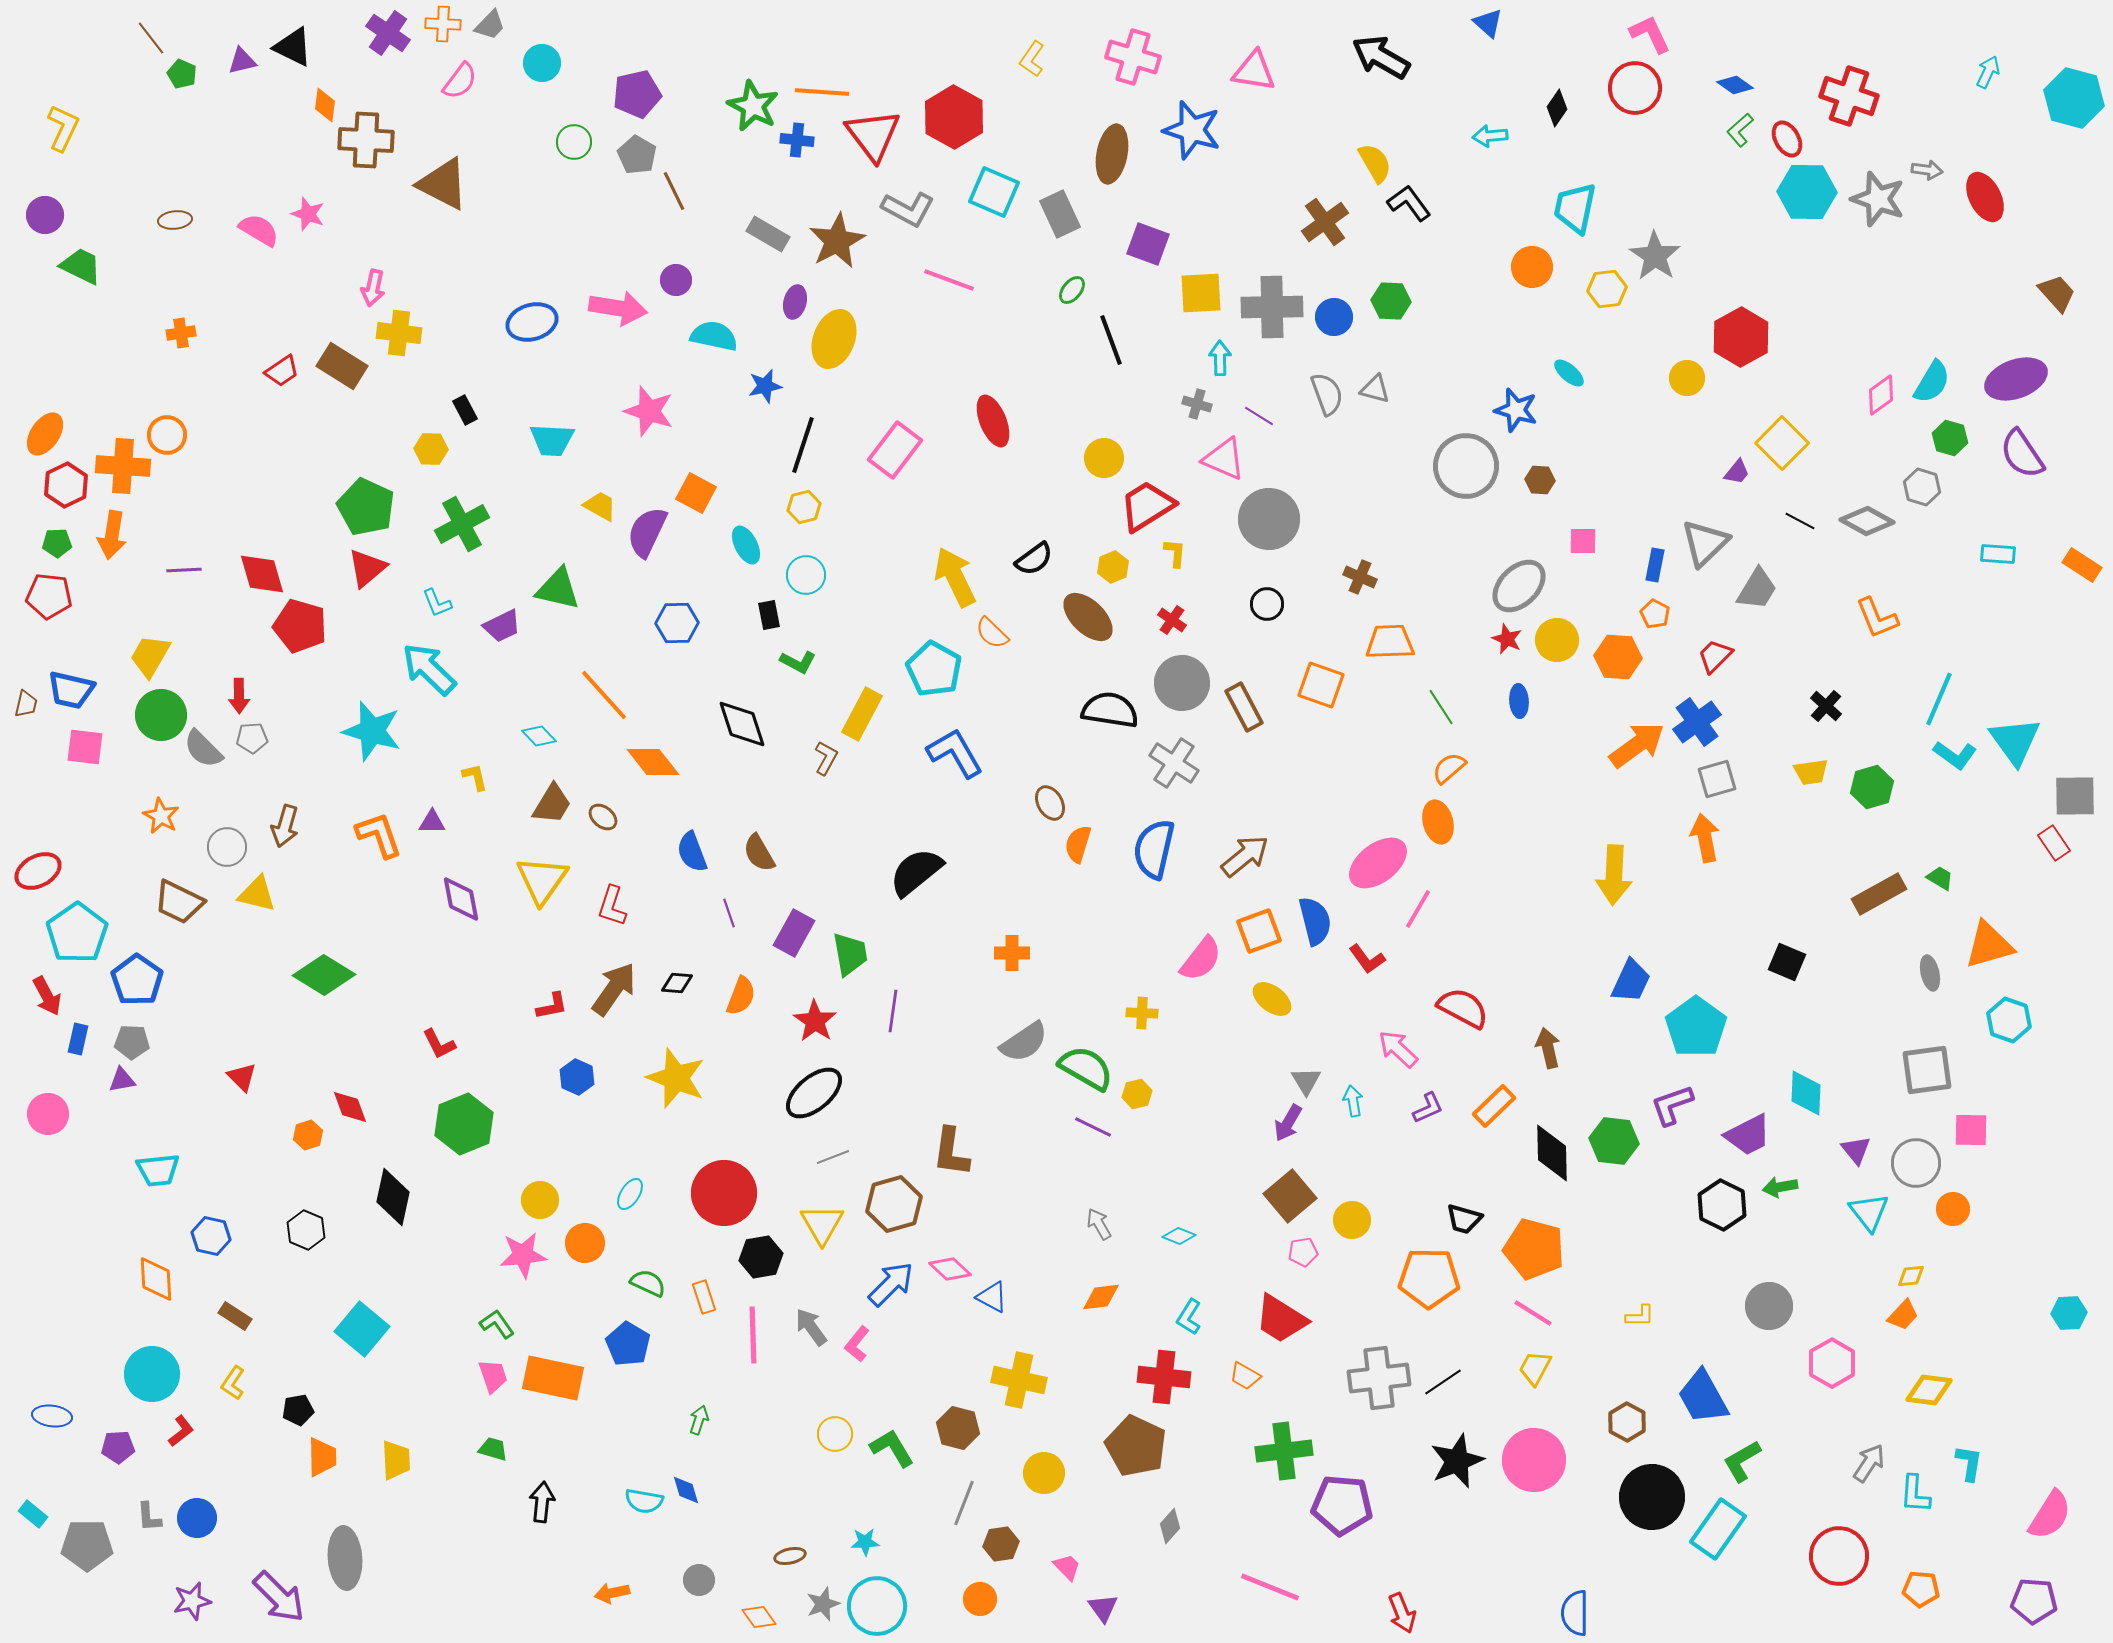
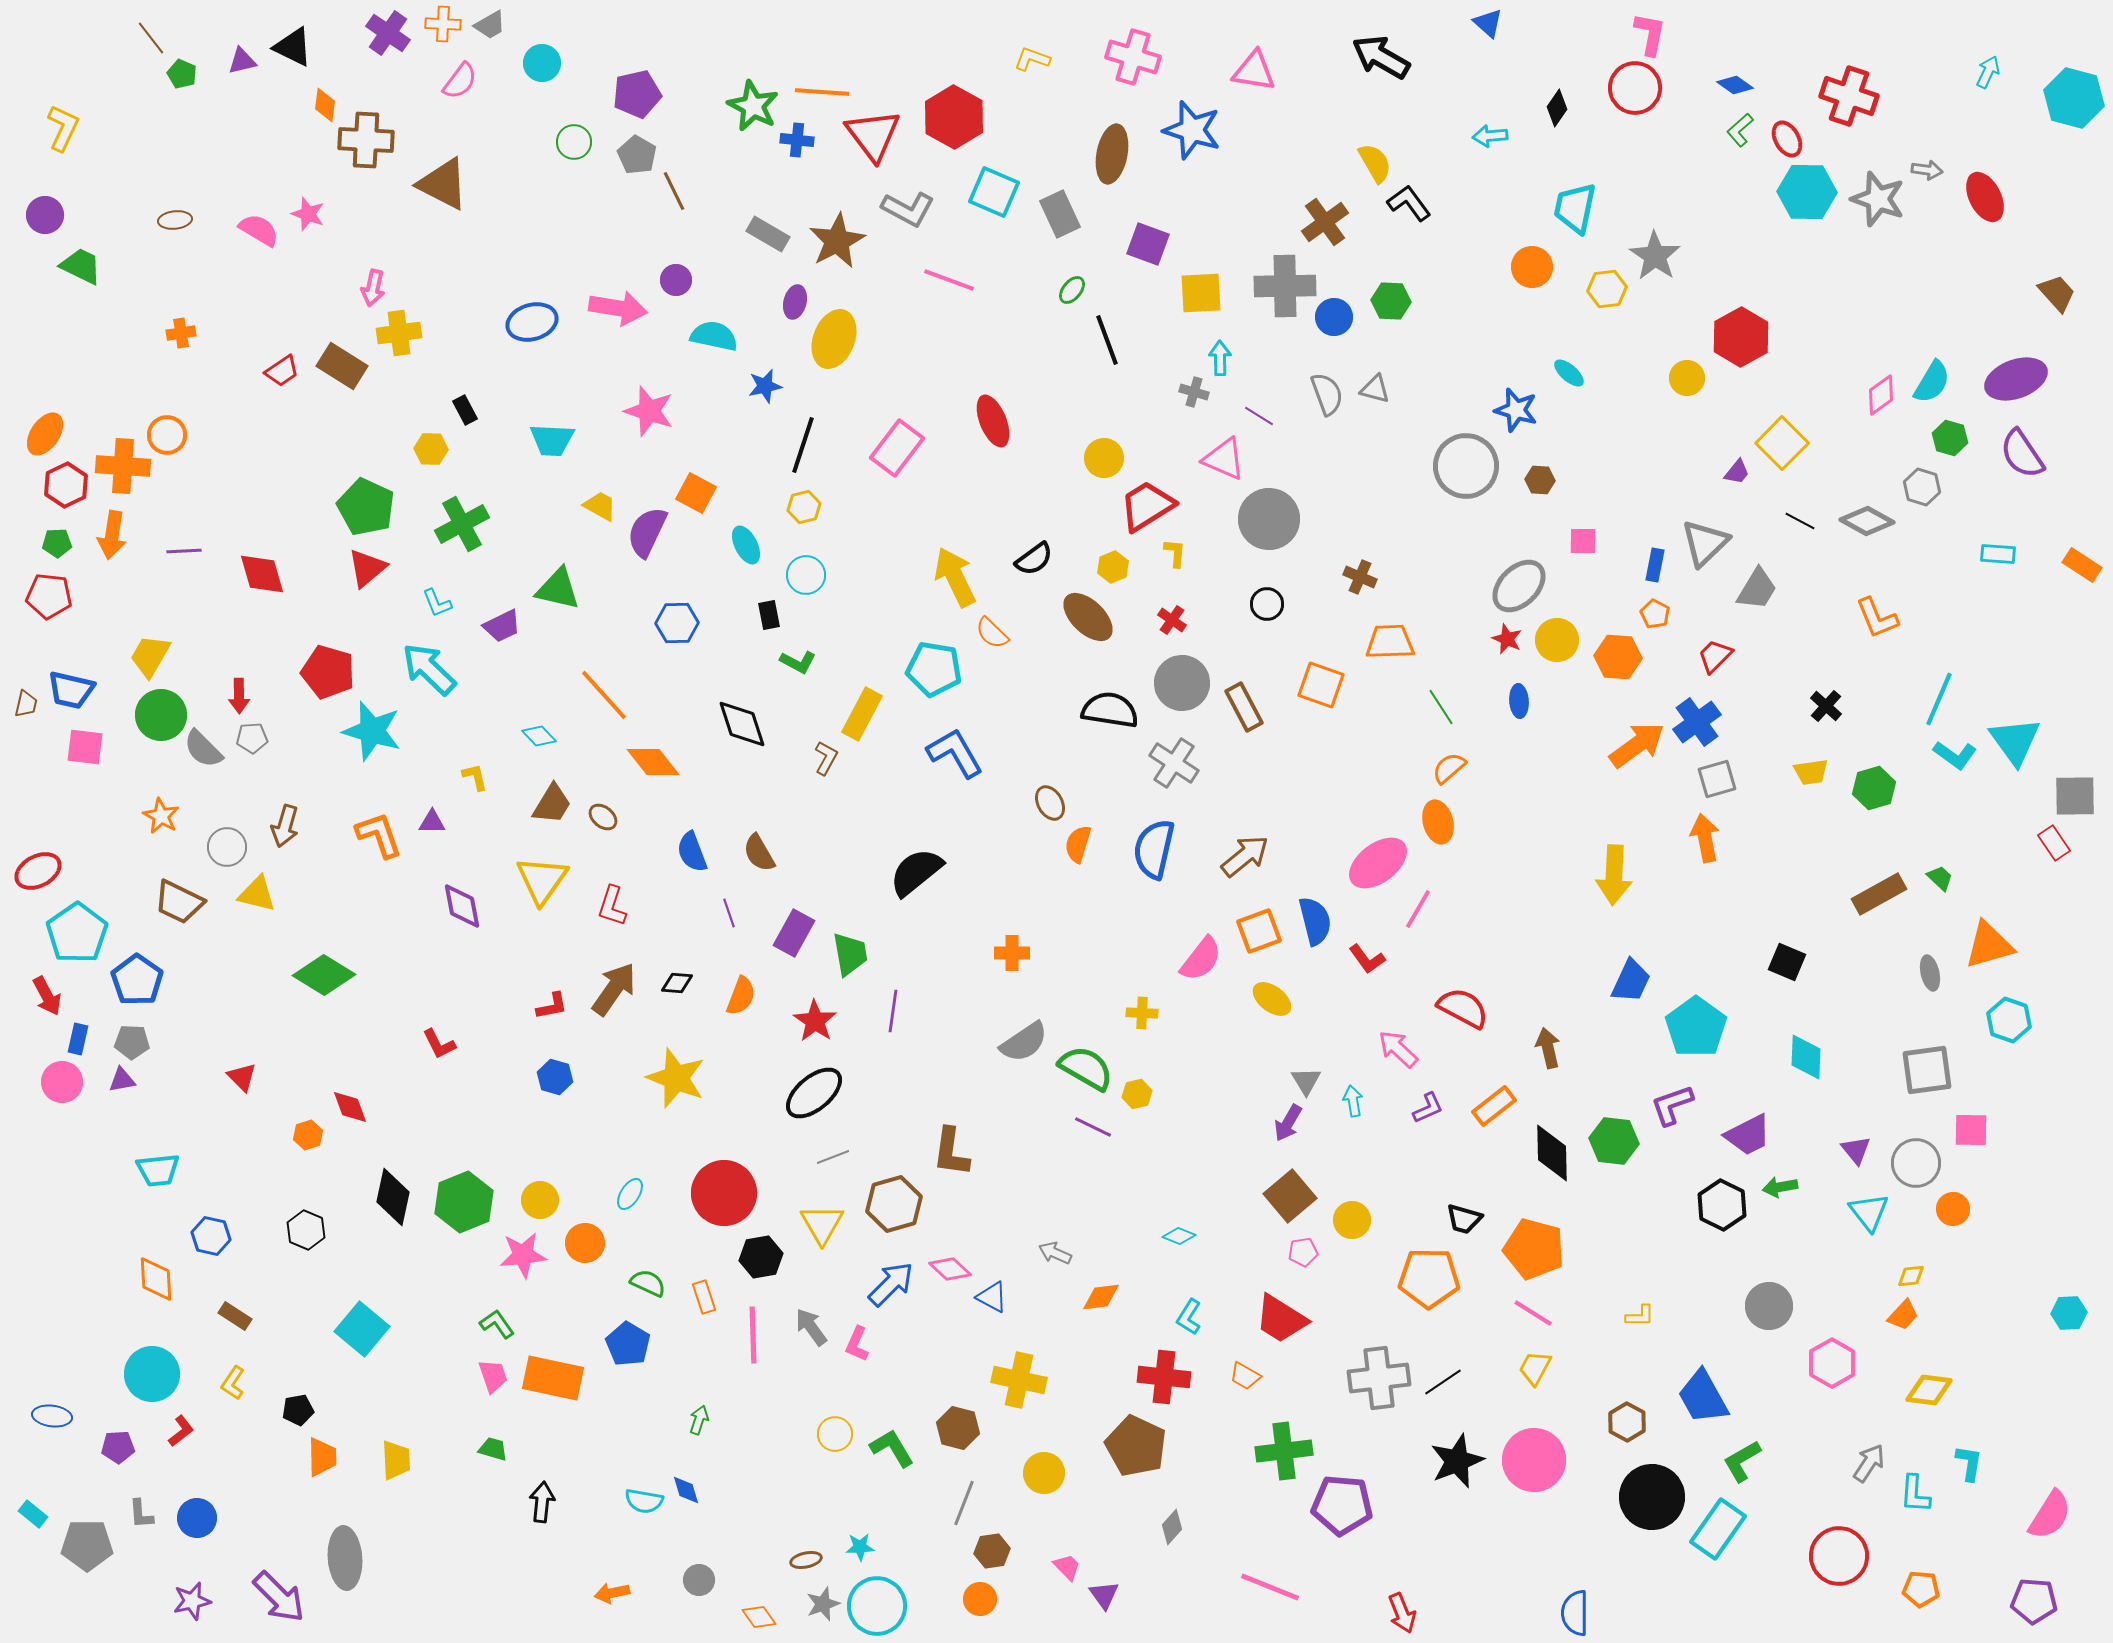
gray trapezoid at (490, 25): rotated 16 degrees clockwise
pink L-shape at (1650, 34): rotated 36 degrees clockwise
yellow L-shape at (1032, 59): rotated 75 degrees clockwise
gray cross at (1272, 307): moved 13 px right, 21 px up
yellow cross at (399, 333): rotated 15 degrees counterclockwise
black line at (1111, 340): moved 4 px left
gray cross at (1197, 404): moved 3 px left, 12 px up
pink rectangle at (895, 450): moved 2 px right, 2 px up
purple line at (184, 570): moved 19 px up
red pentagon at (300, 626): moved 28 px right, 46 px down
cyan pentagon at (934, 669): rotated 20 degrees counterclockwise
green hexagon at (1872, 787): moved 2 px right, 1 px down
green trapezoid at (1940, 878): rotated 12 degrees clockwise
purple diamond at (461, 899): moved 1 px right, 7 px down
blue hexagon at (577, 1077): moved 22 px left; rotated 8 degrees counterclockwise
cyan diamond at (1806, 1093): moved 36 px up
orange rectangle at (1494, 1106): rotated 6 degrees clockwise
pink circle at (48, 1114): moved 14 px right, 32 px up
green hexagon at (464, 1124): moved 78 px down
gray arrow at (1099, 1224): moved 44 px left, 29 px down; rotated 36 degrees counterclockwise
pink L-shape at (857, 1344): rotated 15 degrees counterclockwise
gray L-shape at (149, 1517): moved 8 px left, 3 px up
gray diamond at (1170, 1526): moved 2 px right, 1 px down
cyan star at (865, 1542): moved 5 px left, 5 px down
brown hexagon at (1001, 1544): moved 9 px left, 7 px down
brown ellipse at (790, 1556): moved 16 px right, 4 px down
purple triangle at (1103, 1608): moved 1 px right, 13 px up
